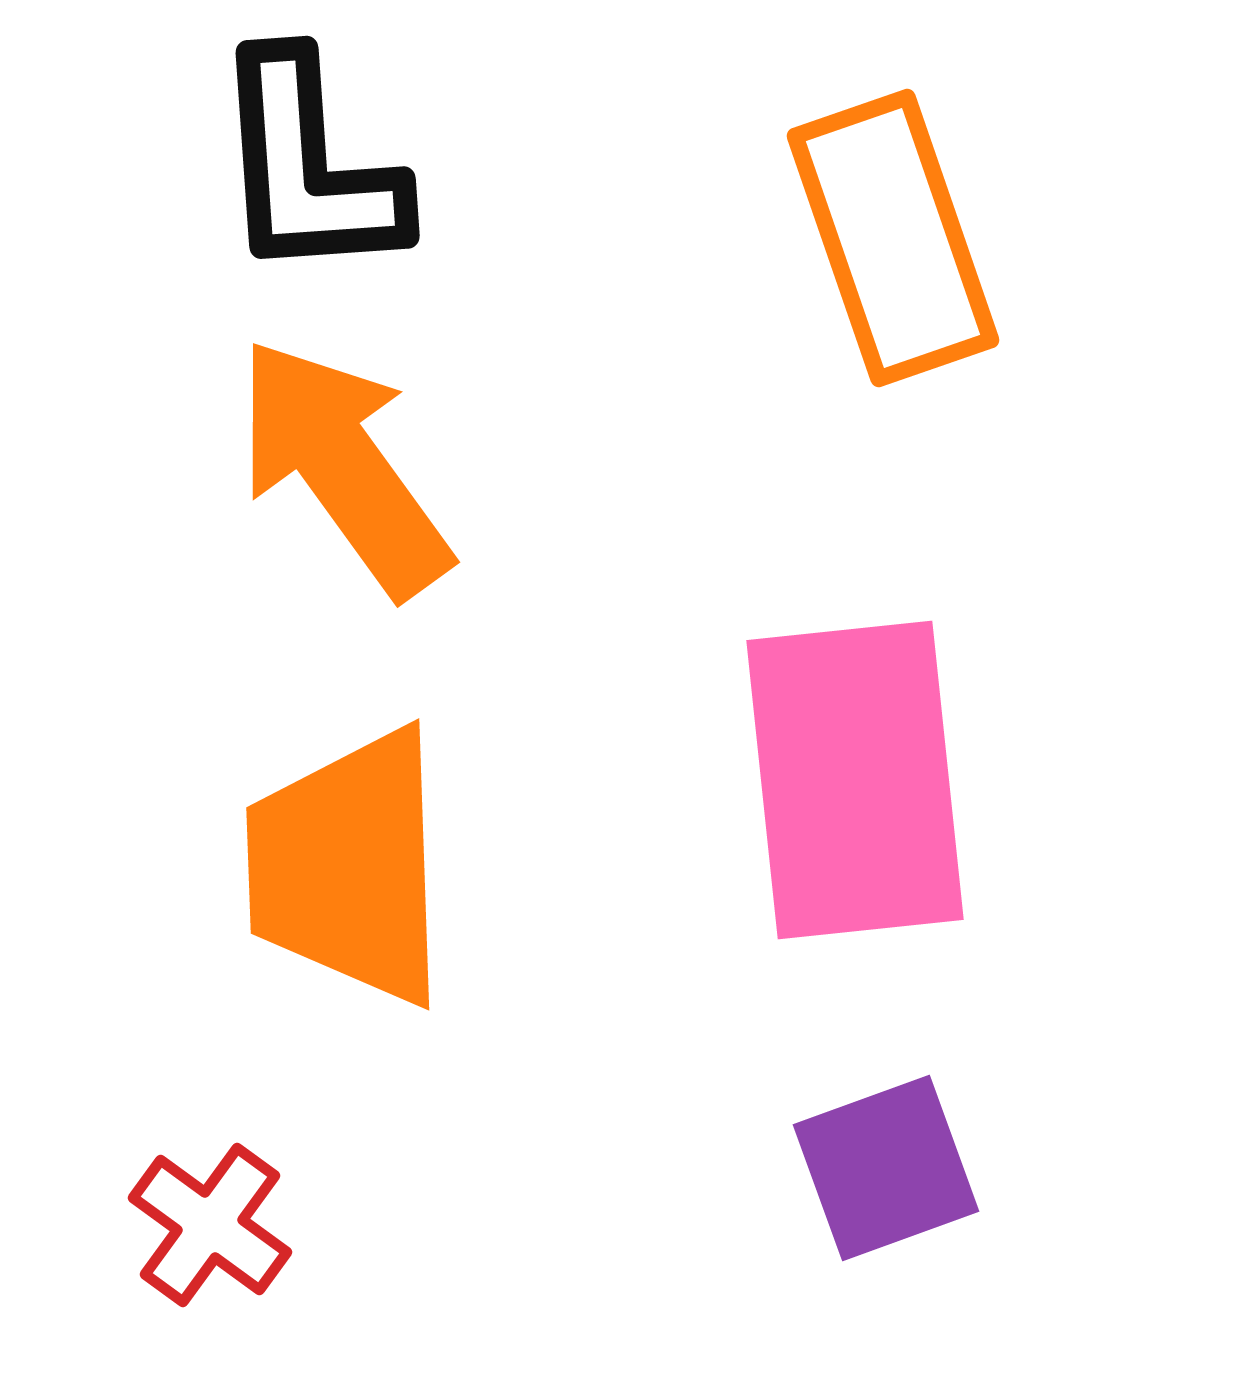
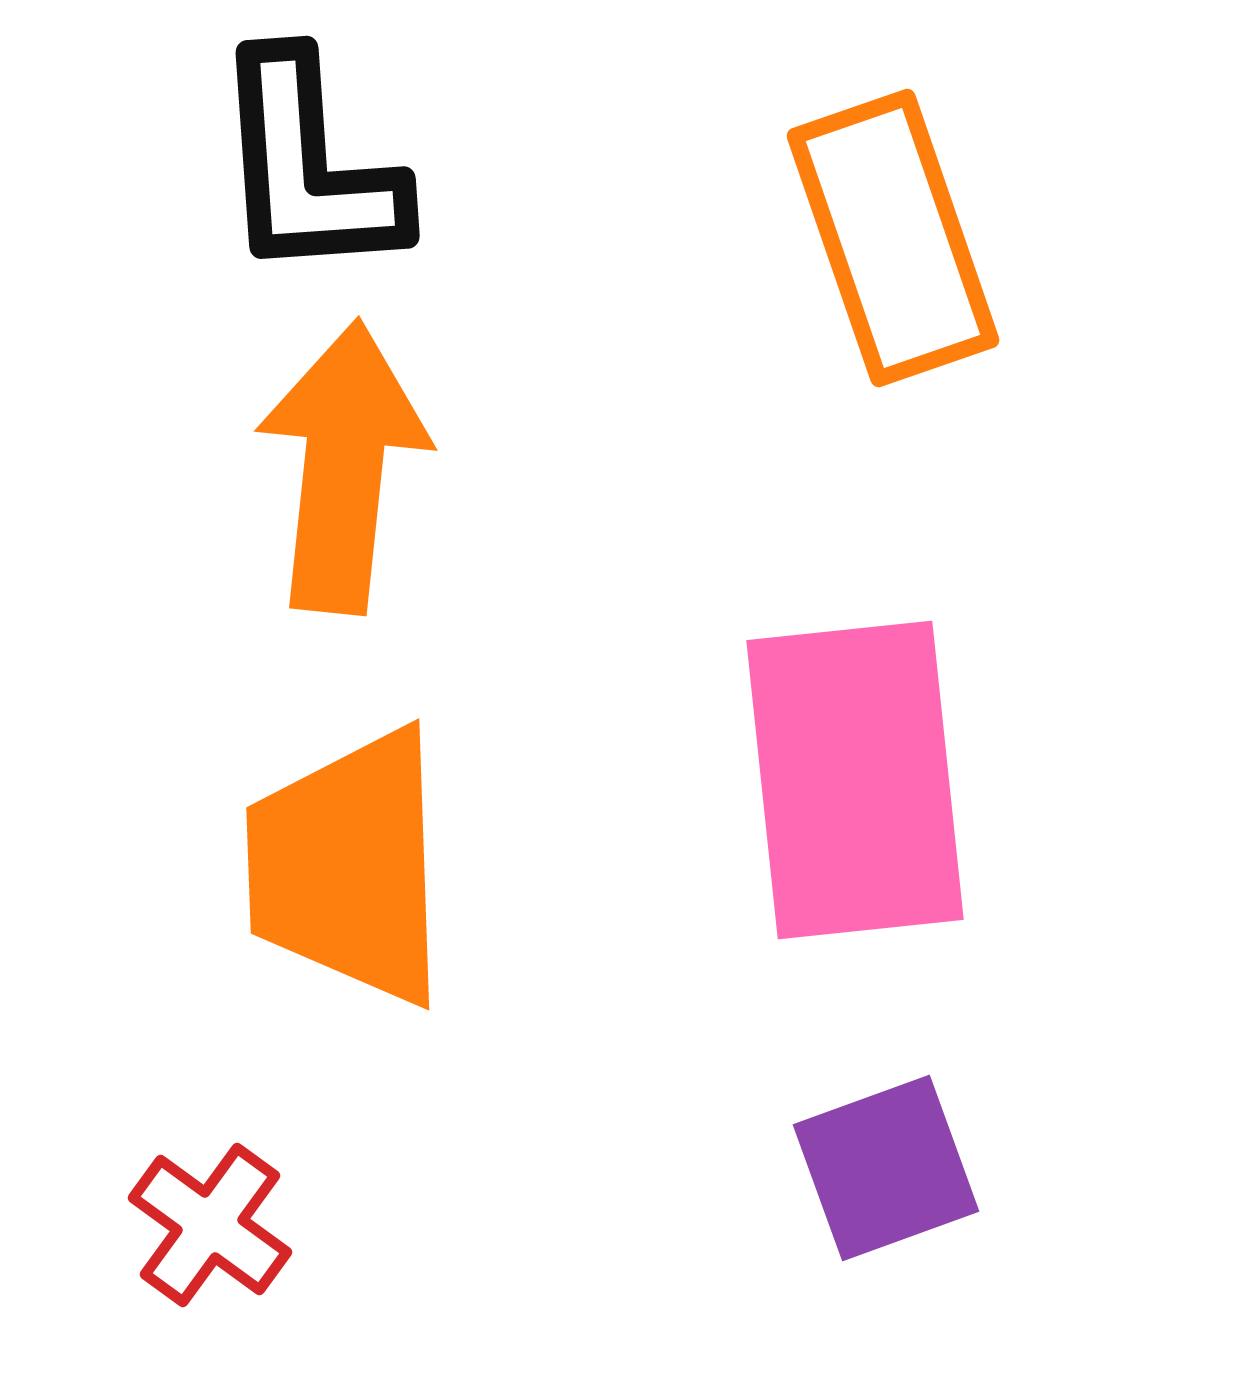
orange arrow: rotated 42 degrees clockwise
